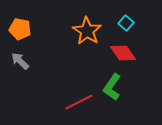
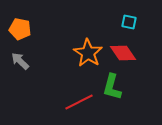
cyan square: moved 3 px right, 1 px up; rotated 28 degrees counterclockwise
orange star: moved 1 px right, 22 px down
green L-shape: rotated 20 degrees counterclockwise
